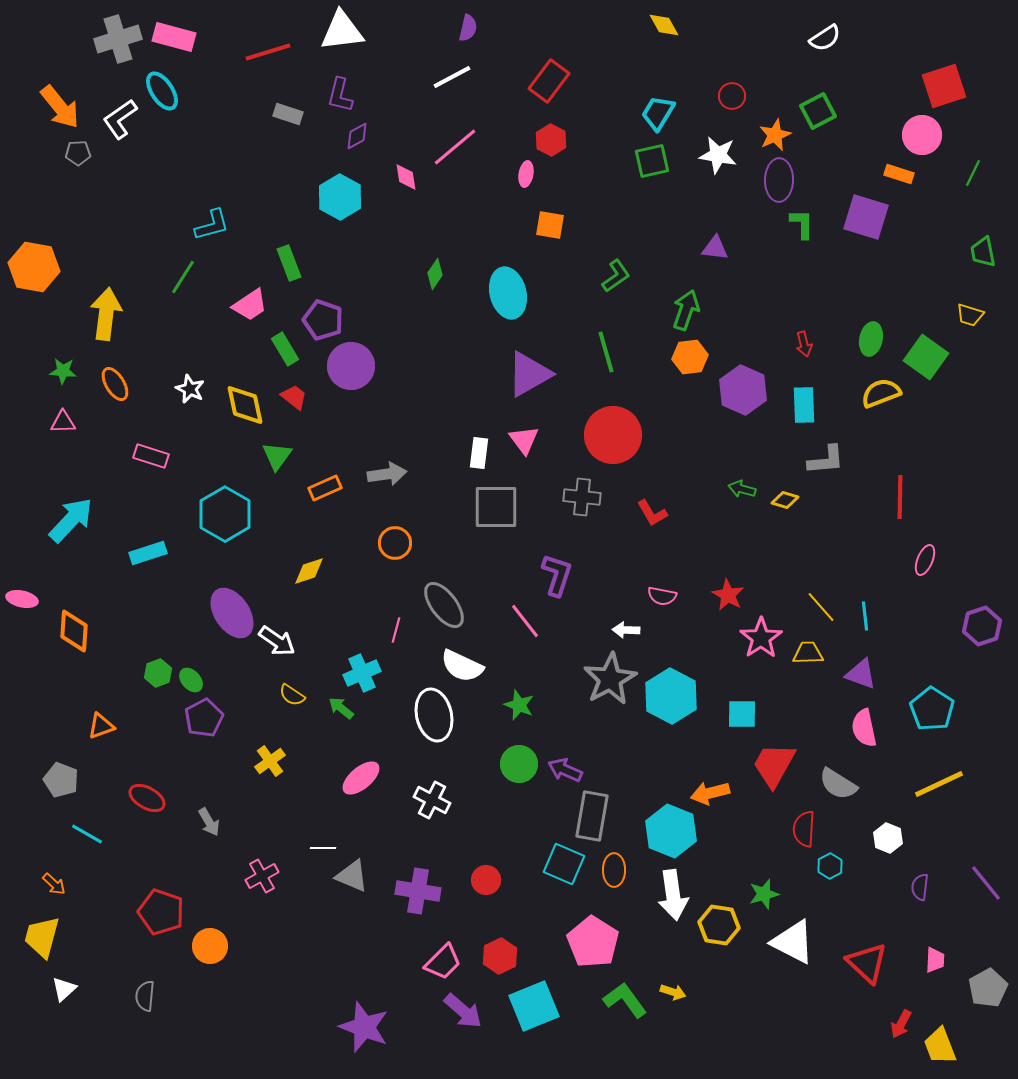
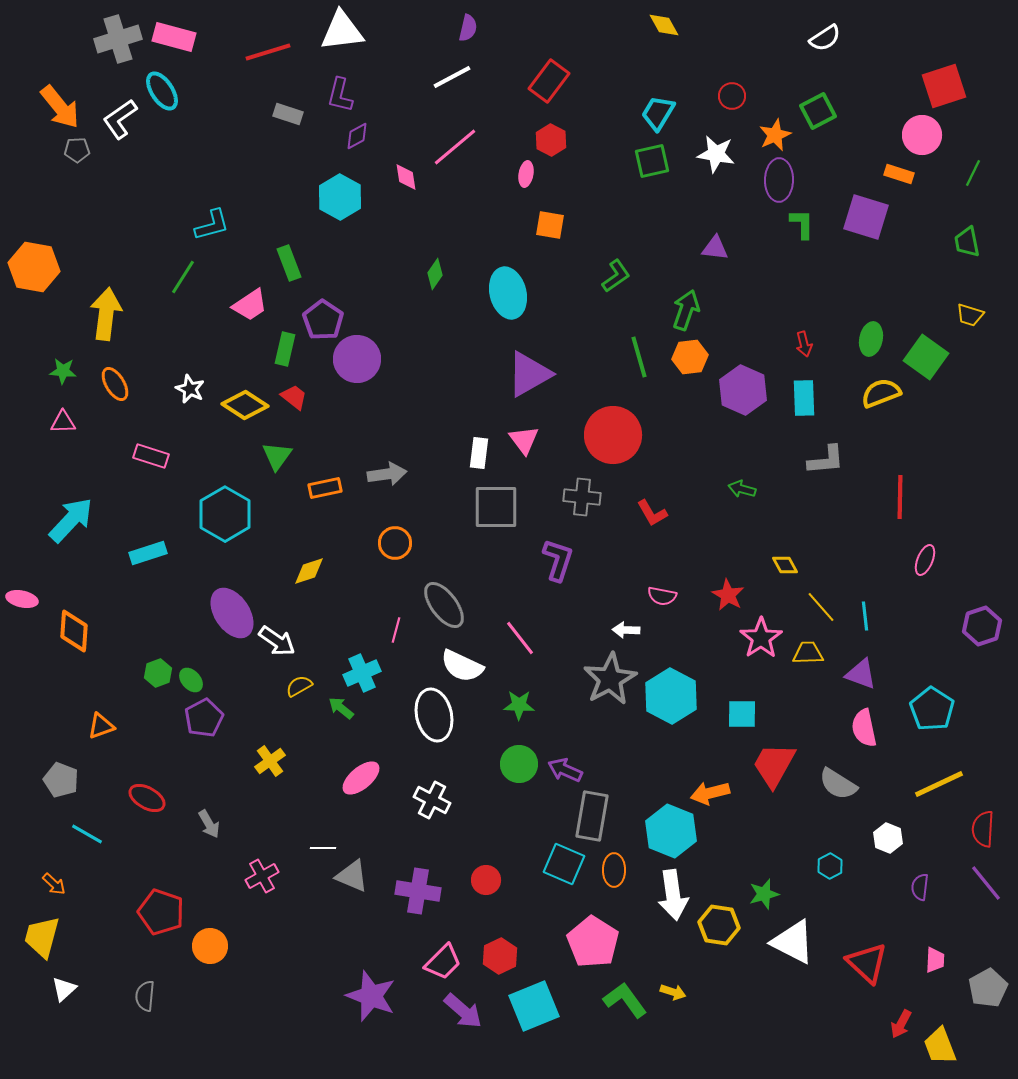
gray pentagon at (78, 153): moved 1 px left, 3 px up
white star at (718, 155): moved 2 px left, 1 px up
green trapezoid at (983, 252): moved 16 px left, 10 px up
purple pentagon at (323, 320): rotated 15 degrees clockwise
green rectangle at (285, 349): rotated 44 degrees clockwise
green line at (606, 352): moved 33 px right, 5 px down
purple circle at (351, 366): moved 6 px right, 7 px up
yellow diamond at (245, 405): rotated 45 degrees counterclockwise
cyan rectangle at (804, 405): moved 7 px up
orange rectangle at (325, 488): rotated 12 degrees clockwise
yellow diamond at (785, 500): moved 65 px down; rotated 44 degrees clockwise
purple L-shape at (557, 575): moved 1 px right, 15 px up
pink line at (525, 621): moved 5 px left, 17 px down
yellow semicircle at (292, 695): moved 7 px right, 9 px up; rotated 116 degrees clockwise
green star at (519, 705): rotated 20 degrees counterclockwise
gray arrow at (209, 822): moved 2 px down
red semicircle at (804, 829): moved 179 px right
purple star at (364, 1027): moved 7 px right, 31 px up
